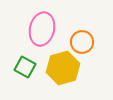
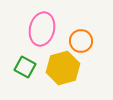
orange circle: moved 1 px left, 1 px up
